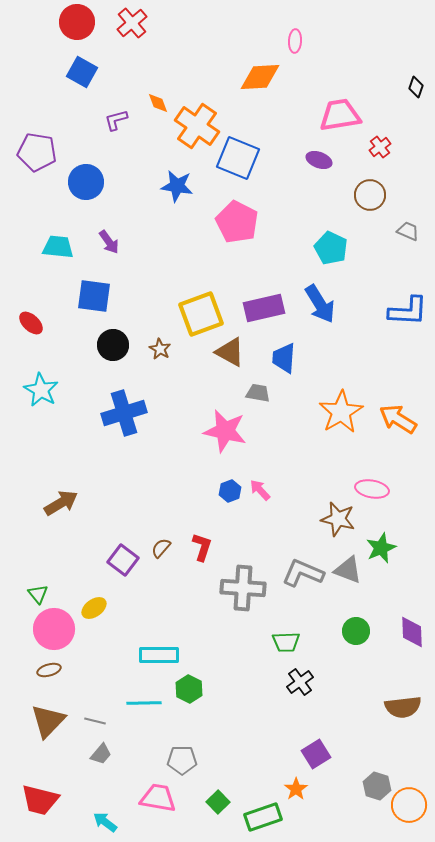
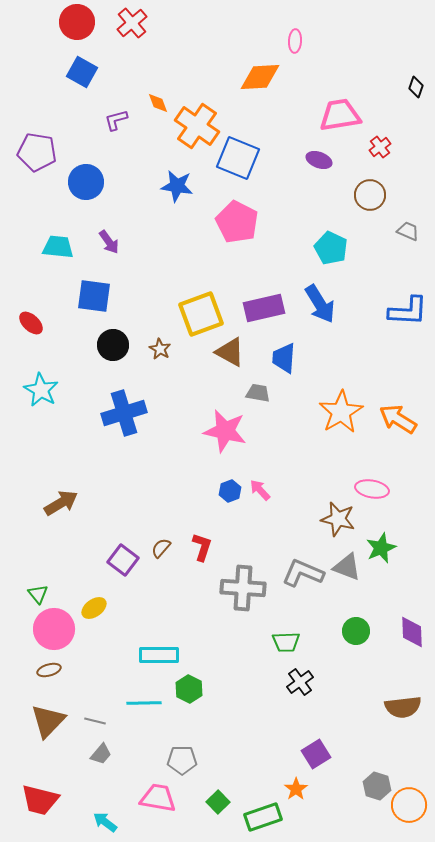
gray triangle at (348, 570): moved 1 px left, 3 px up
